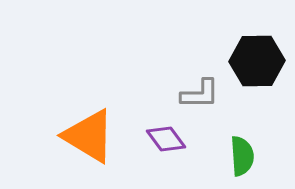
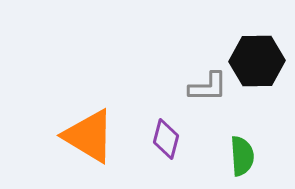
gray L-shape: moved 8 px right, 7 px up
purple diamond: rotated 51 degrees clockwise
